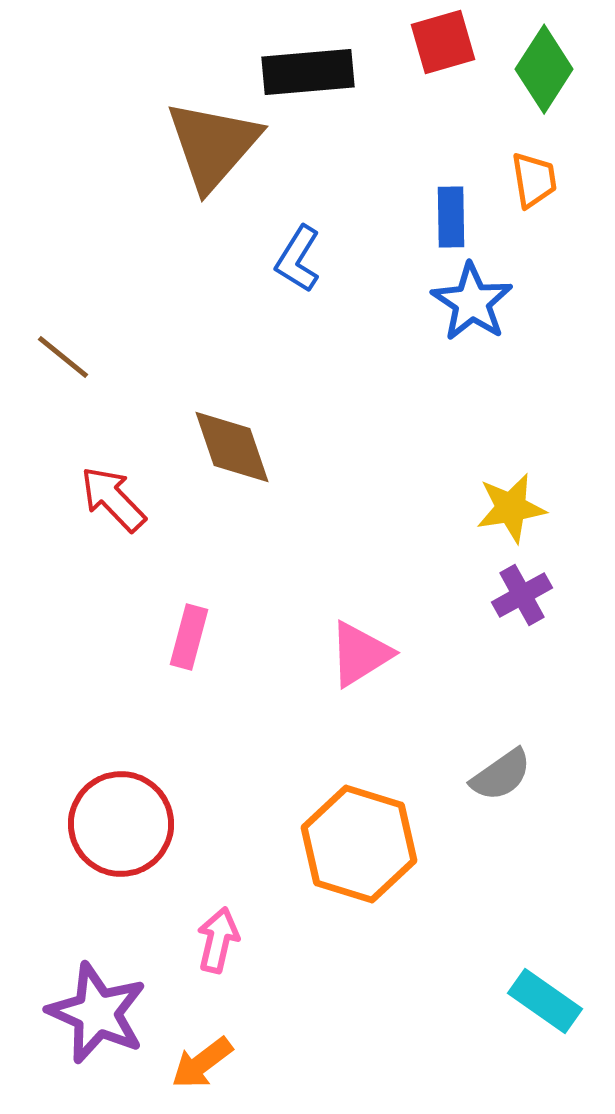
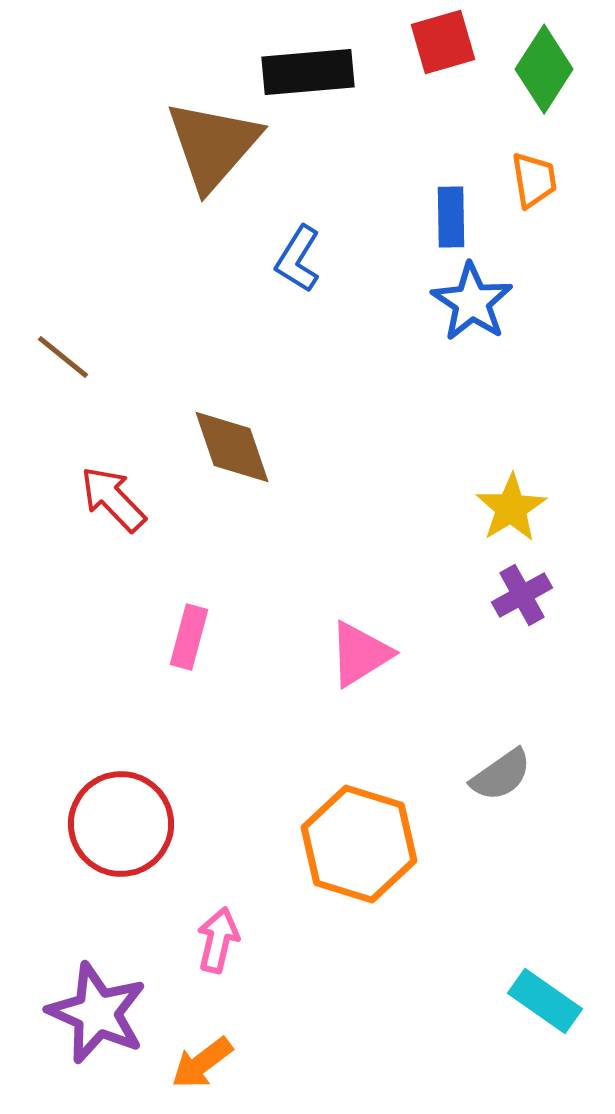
yellow star: rotated 22 degrees counterclockwise
